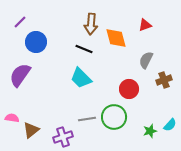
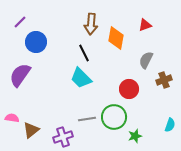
orange diamond: rotated 25 degrees clockwise
black line: moved 4 px down; rotated 42 degrees clockwise
cyan semicircle: rotated 24 degrees counterclockwise
green star: moved 15 px left, 5 px down
